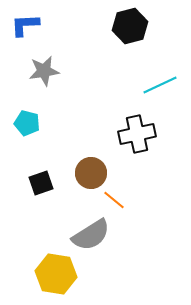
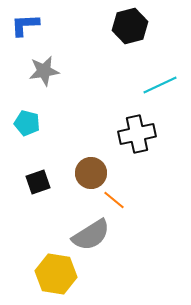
black square: moved 3 px left, 1 px up
